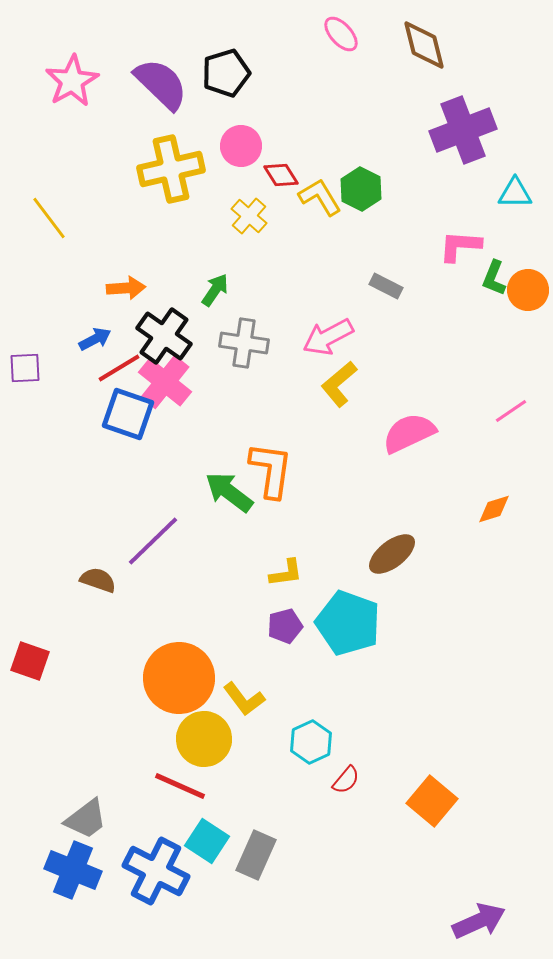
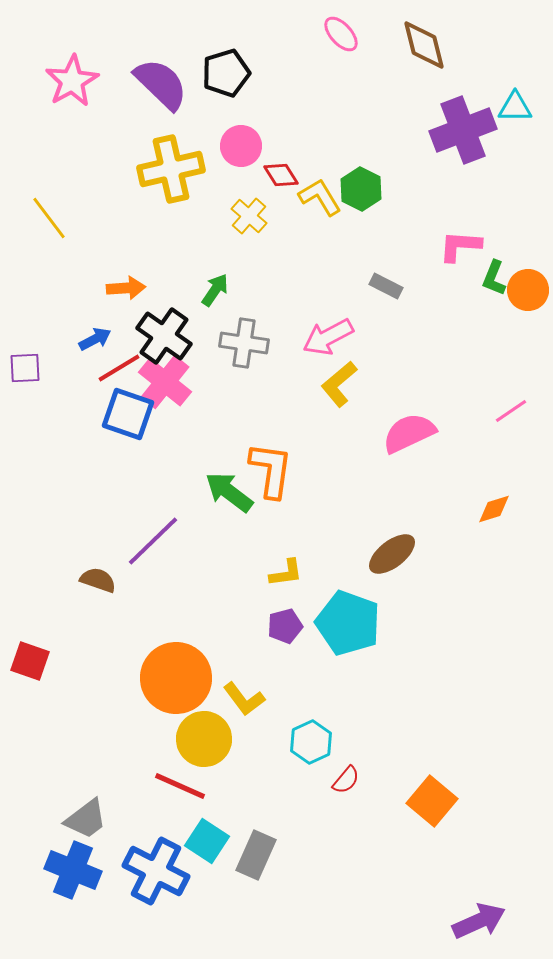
cyan triangle at (515, 193): moved 86 px up
orange circle at (179, 678): moved 3 px left
